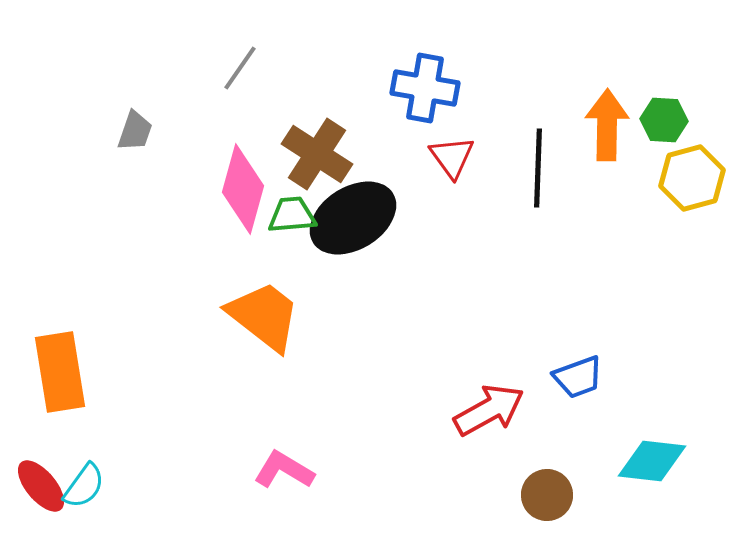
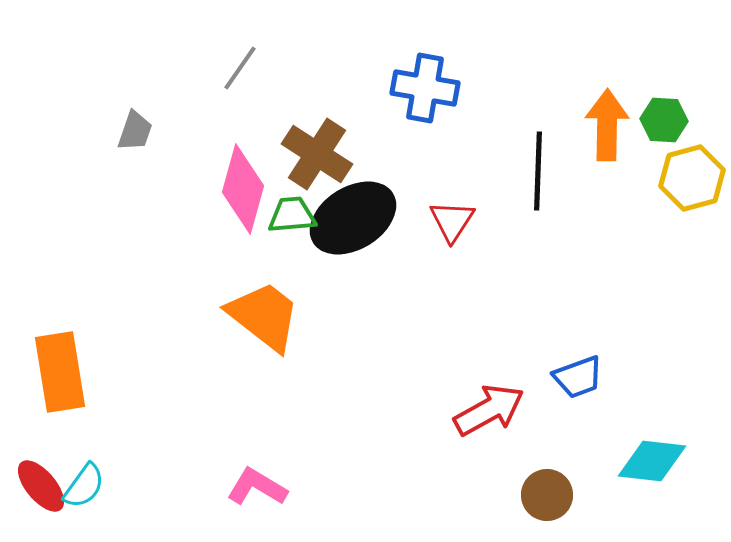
red triangle: moved 64 px down; rotated 9 degrees clockwise
black line: moved 3 px down
pink L-shape: moved 27 px left, 17 px down
